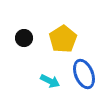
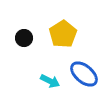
yellow pentagon: moved 5 px up
blue ellipse: rotated 28 degrees counterclockwise
